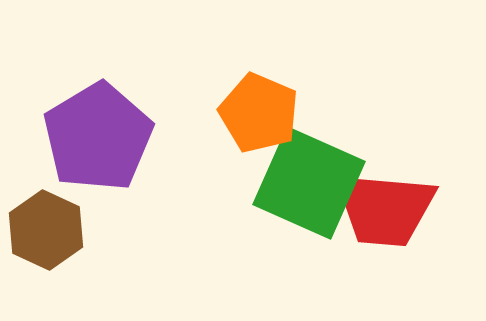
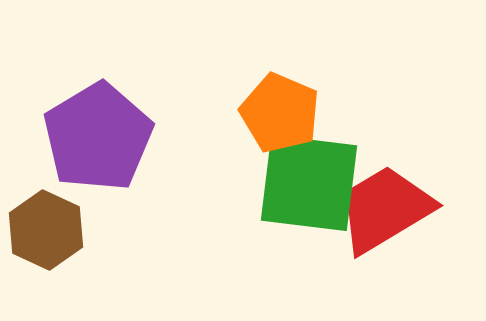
orange pentagon: moved 21 px right
green square: rotated 17 degrees counterclockwise
red trapezoid: rotated 144 degrees clockwise
